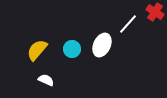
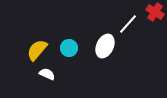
white ellipse: moved 3 px right, 1 px down
cyan circle: moved 3 px left, 1 px up
white semicircle: moved 1 px right, 6 px up
